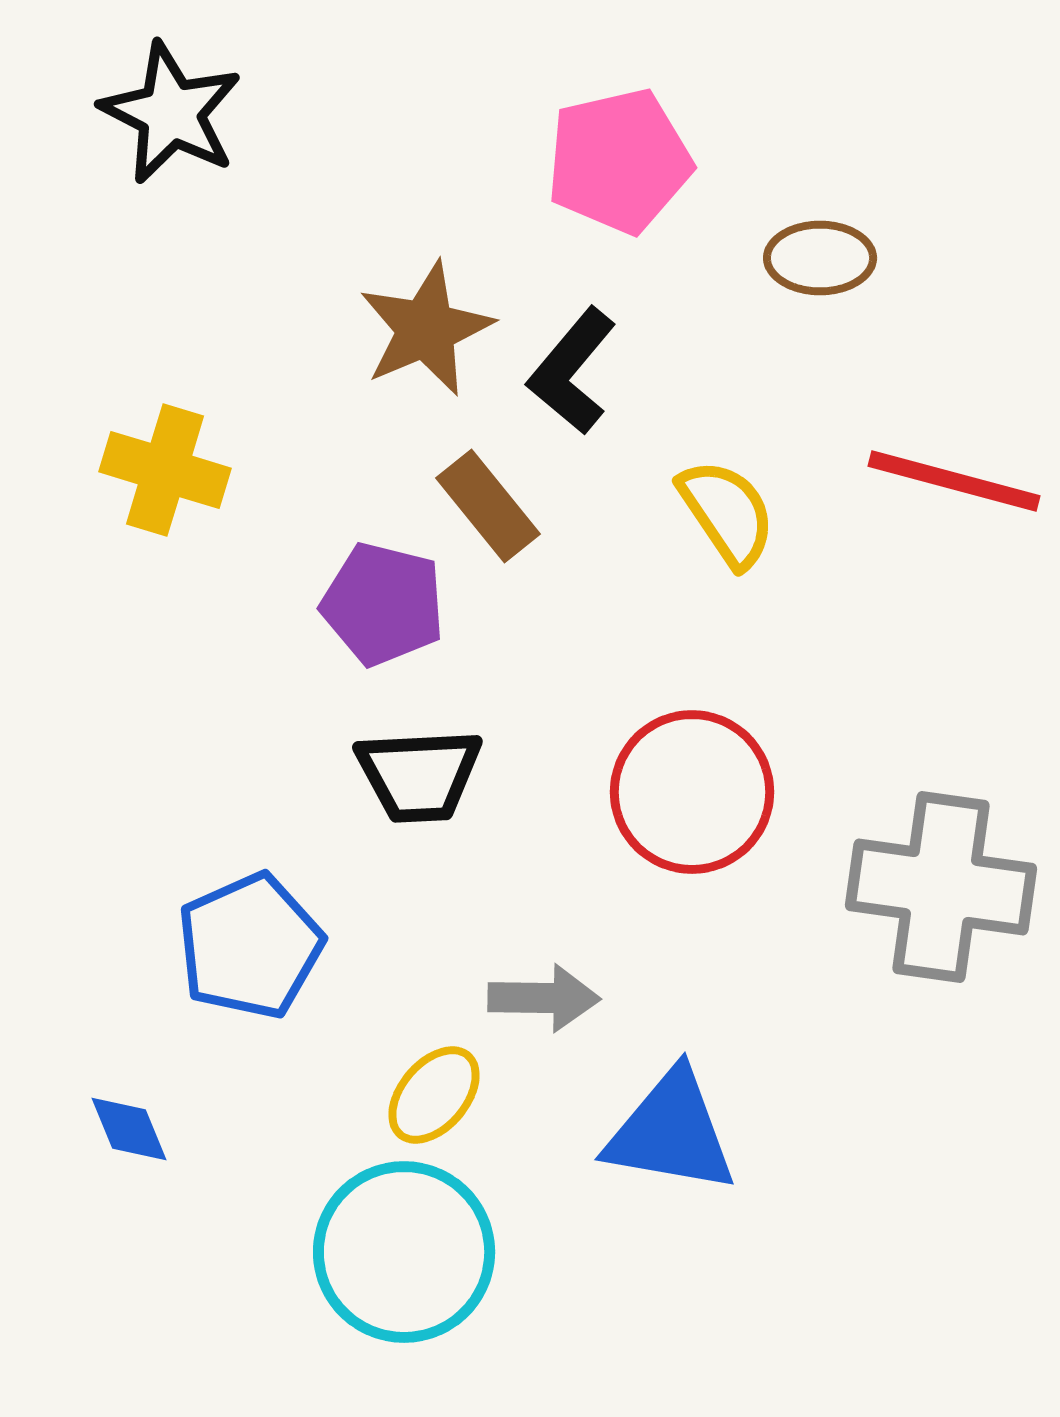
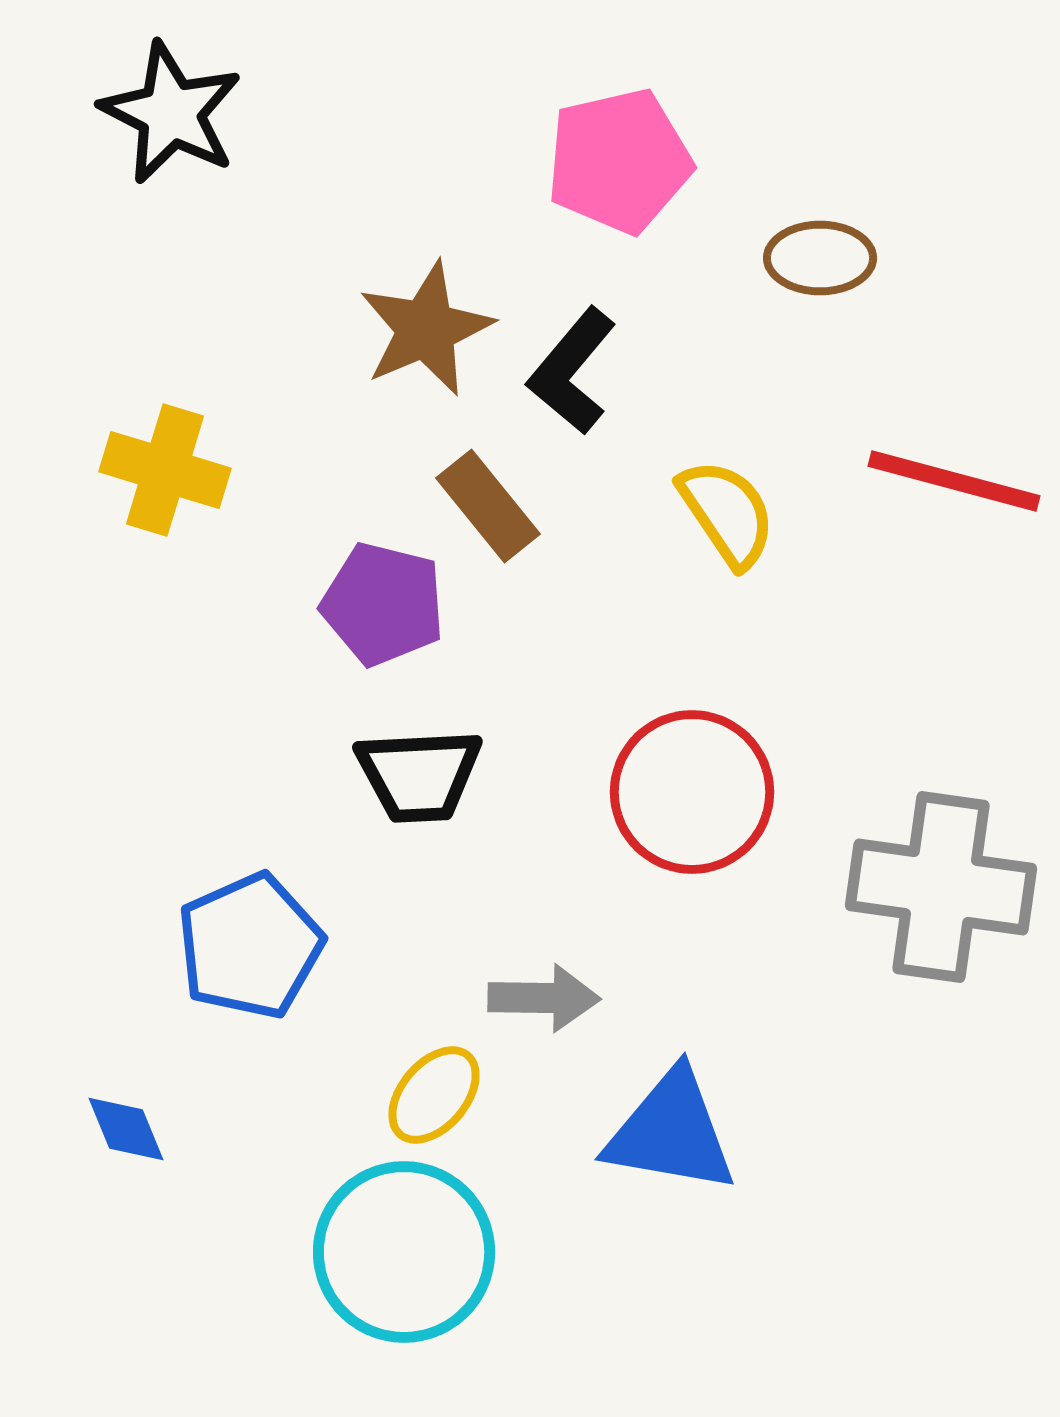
blue diamond: moved 3 px left
